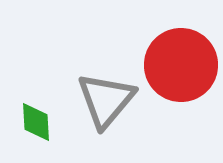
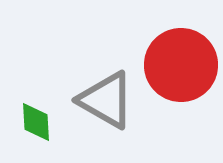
gray triangle: rotated 40 degrees counterclockwise
